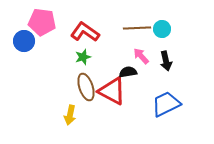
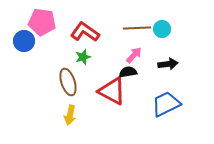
pink arrow: moved 7 px left, 1 px up; rotated 84 degrees clockwise
black arrow: moved 2 px right, 3 px down; rotated 84 degrees counterclockwise
brown ellipse: moved 18 px left, 5 px up
